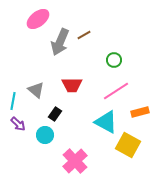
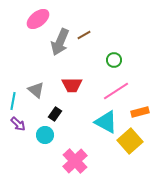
yellow square: moved 2 px right, 4 px up; rotated 20 degrees clockwise
